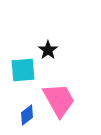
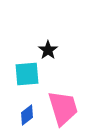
cyan square: moved 4 px right, 4 px down
pink trapezoid: moved 4 px right, 8 px down; rotated 12 degrees clockwise
